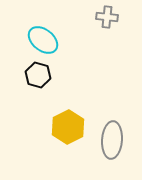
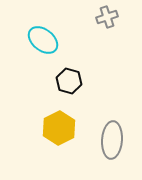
gray cross: rotated 25 degrees counterclockwise
black hexagon: moved 31 px right, 6 px down
yellow hexagon: moved 9 px left, 1 px down
